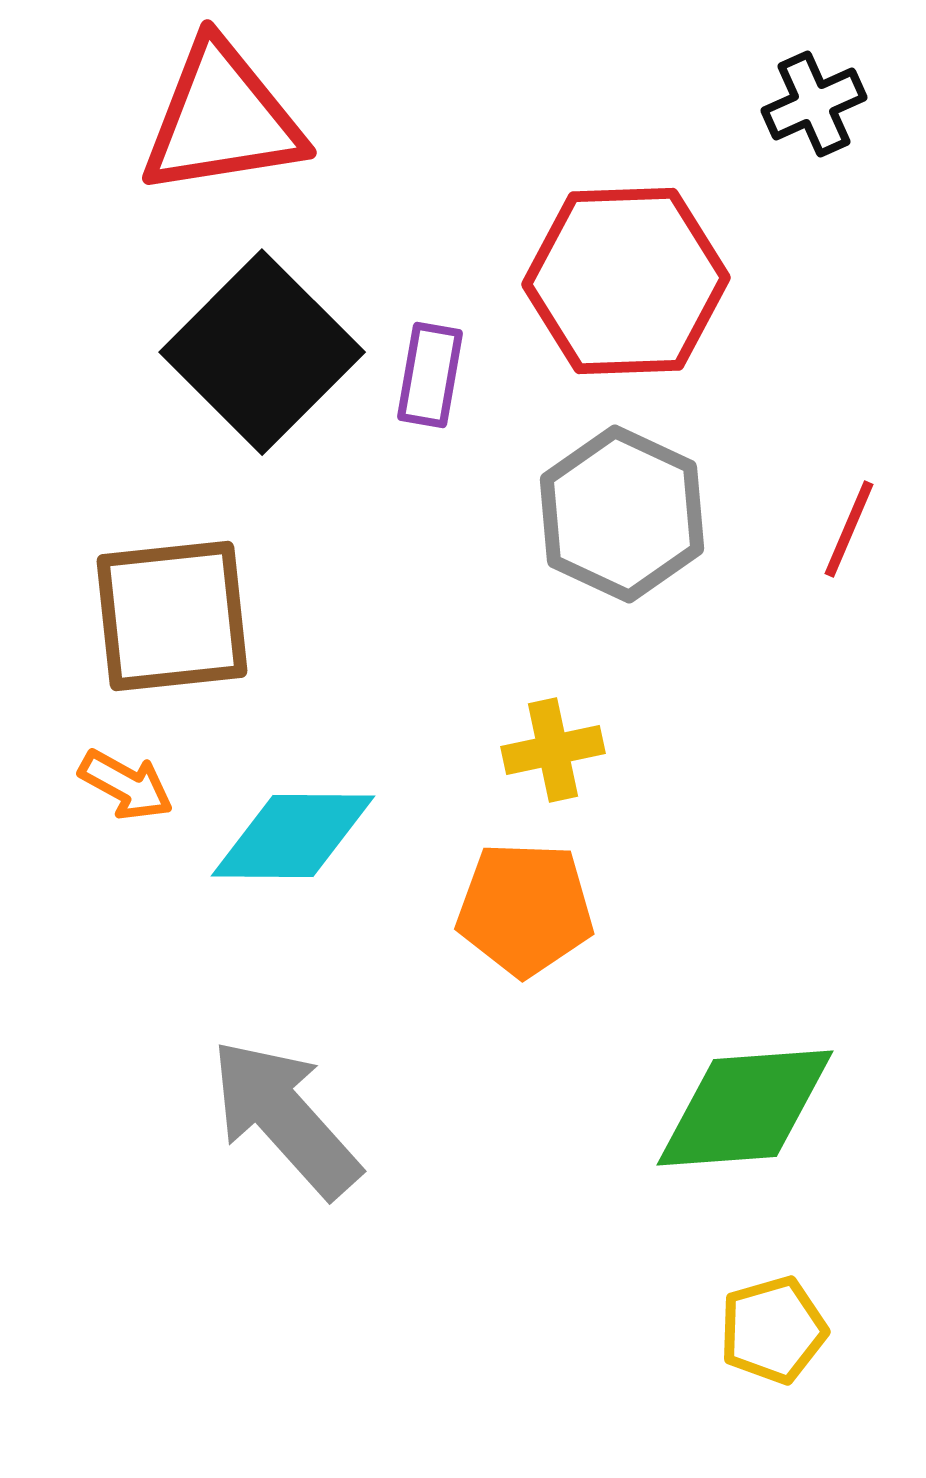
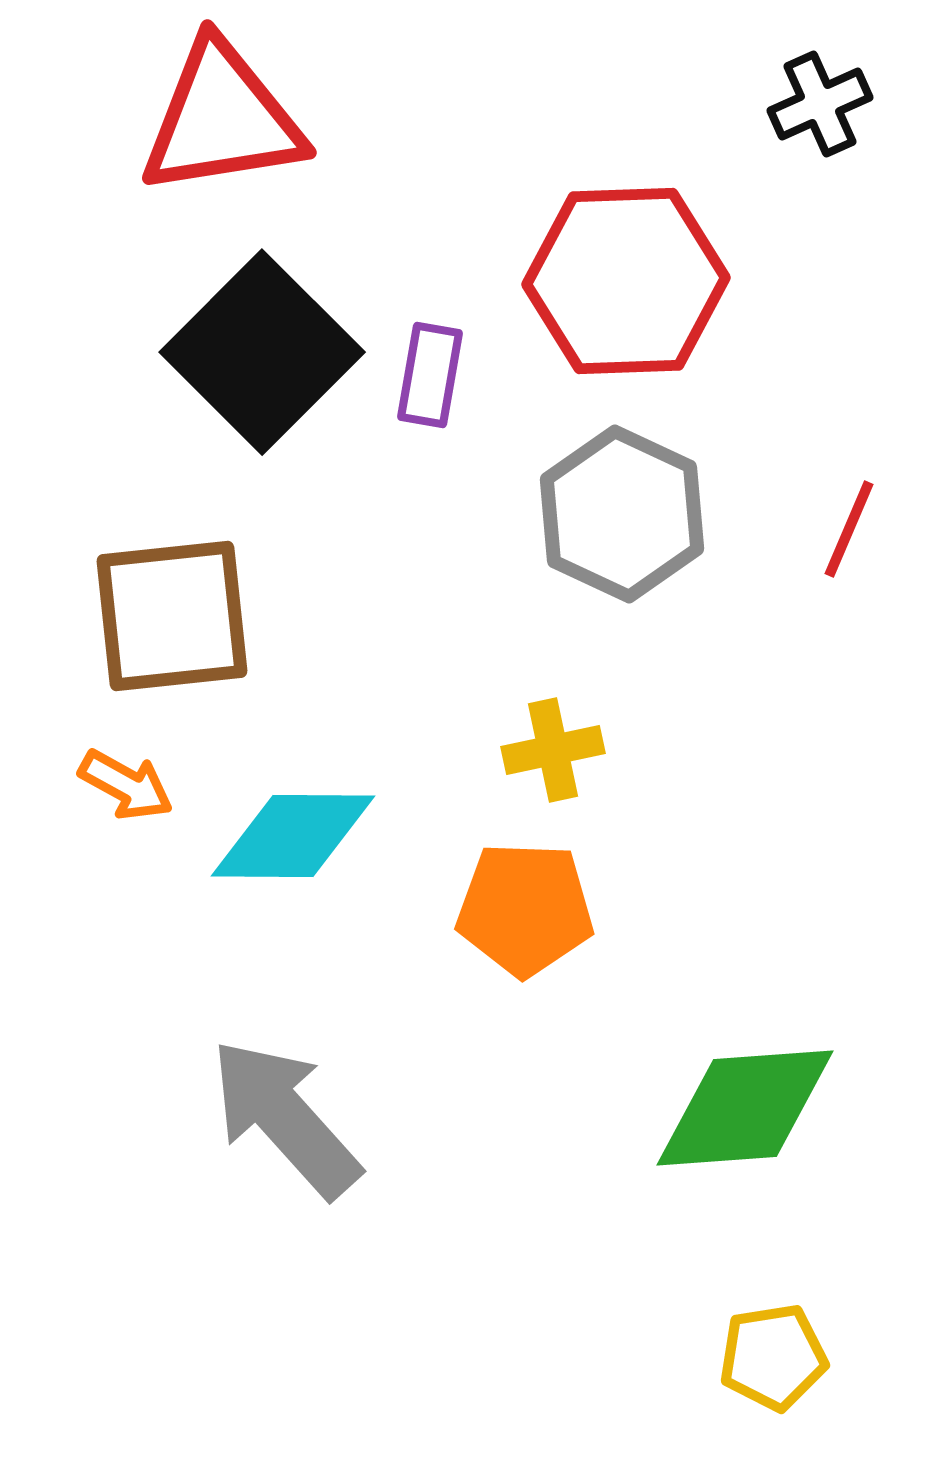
black cross: moved 6 px right
yellow pentagon: moved 27 px down; rotated 7 degrees clockwise
